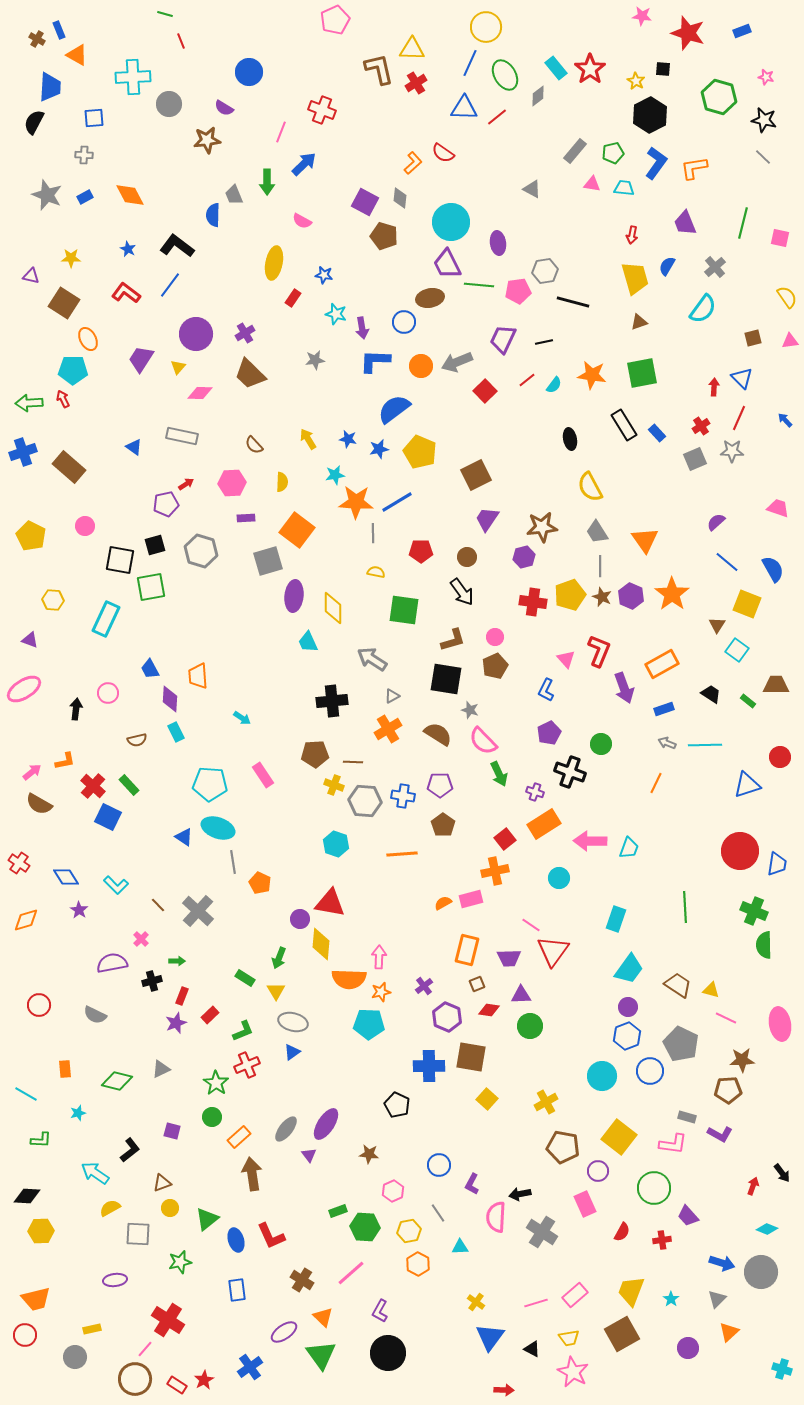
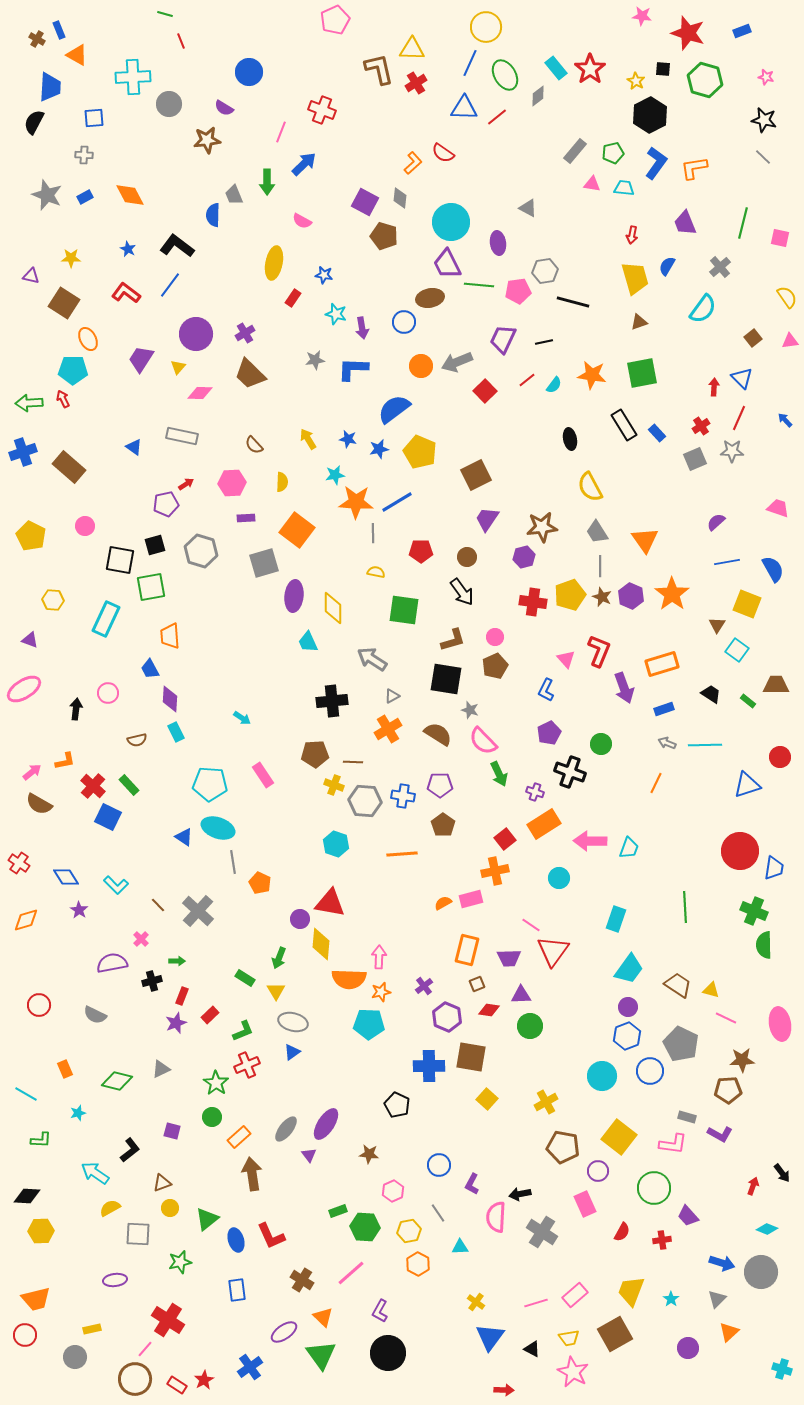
green hexagon at (719, 97): moved 14 px left, 17 px up
gray triangle at (532, 189): moved 4 px left, 19 px down
gray cross at (715, 267): moved 5 px right
brown square at (753, 338): rotated 24 degrees counterclockwise
blue L-shape at (375, 361): moved 22 px left, 8 px down
gray square at (268, 561): moved 4 px left, 2 px down
blue line at (727, 562): rotated 50 degrees counterclockwise
orange rectangle at (662, 664): rotated 12 degrees clockwise
orange trapezoid at (198, 676): moved 28 px left, 40 px up
blue trapezoid at (777, 864): moved 3 px left, 4 px down
orange rectangle at (65, 1069): rotated 18 degrees counterclockwise
brown square at (622, 1334): moved 7 px left
